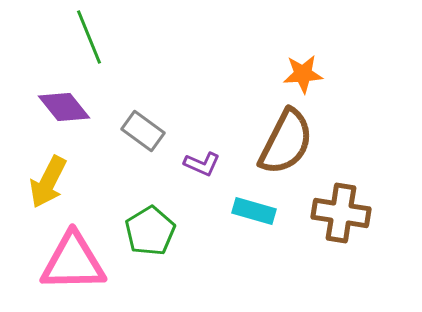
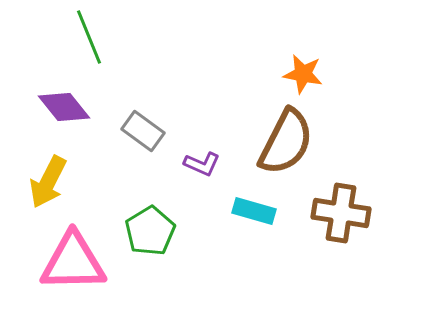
orange star: rotated 15 degrees clockwise
